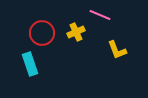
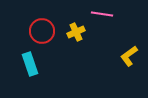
pink line: moved 2 px right, 1 px up; rotated 15 degrees counterclockwise
red circle: moved 2 px up
yellow L-shape: moved 12 px right, 6 px down; rotated 75 degrees clockwise
